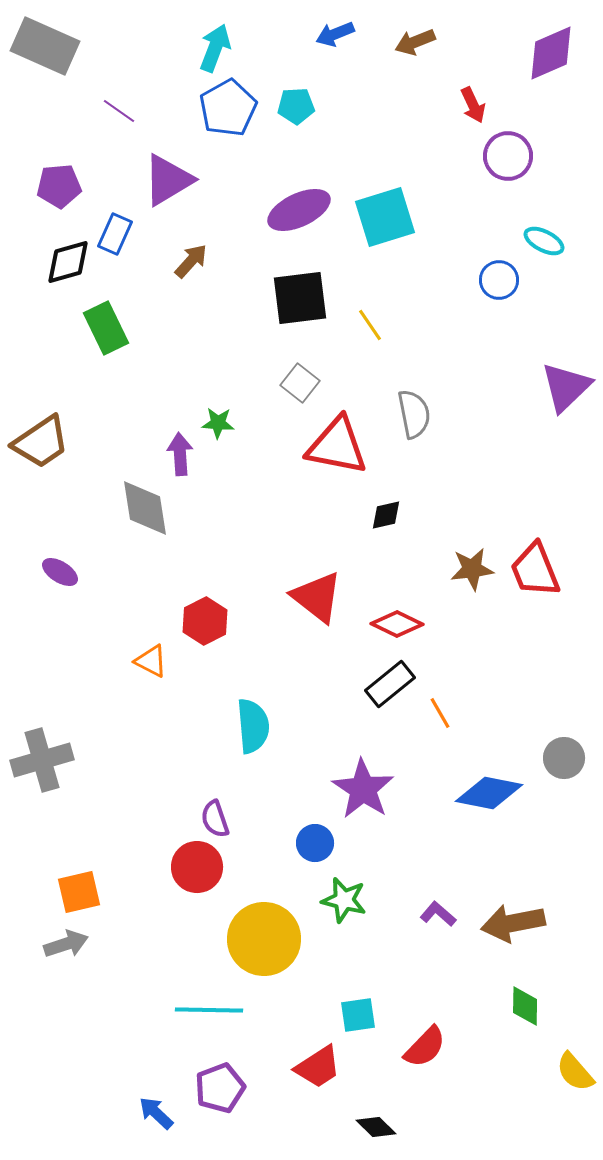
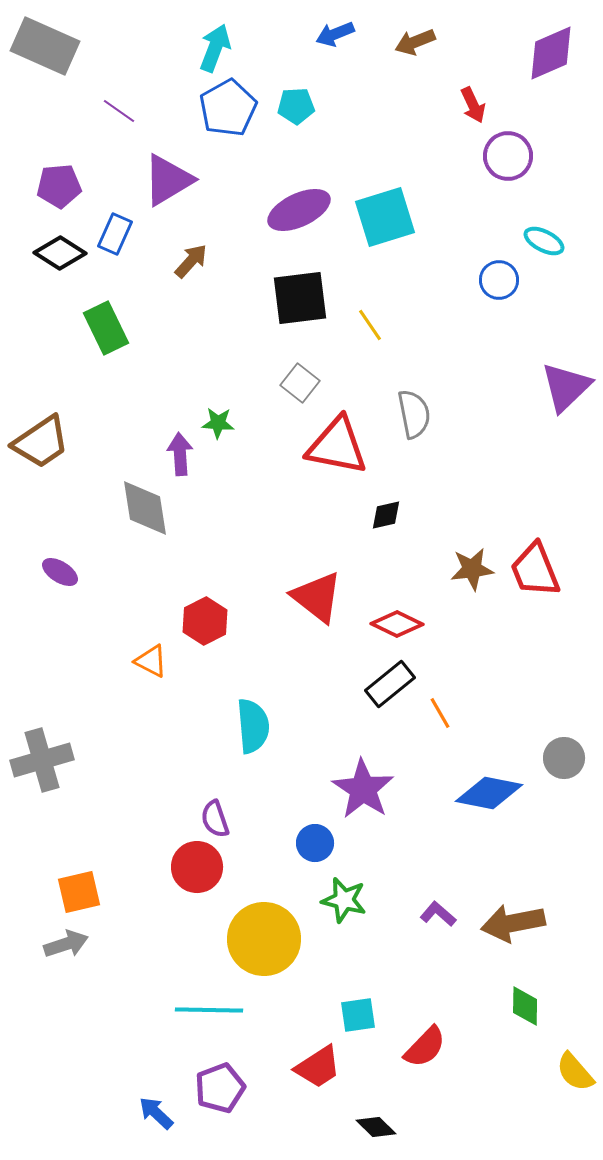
black diamond at (68, 262): moved 8 px left, 9 px up; rotated 48 degrees clockwise
